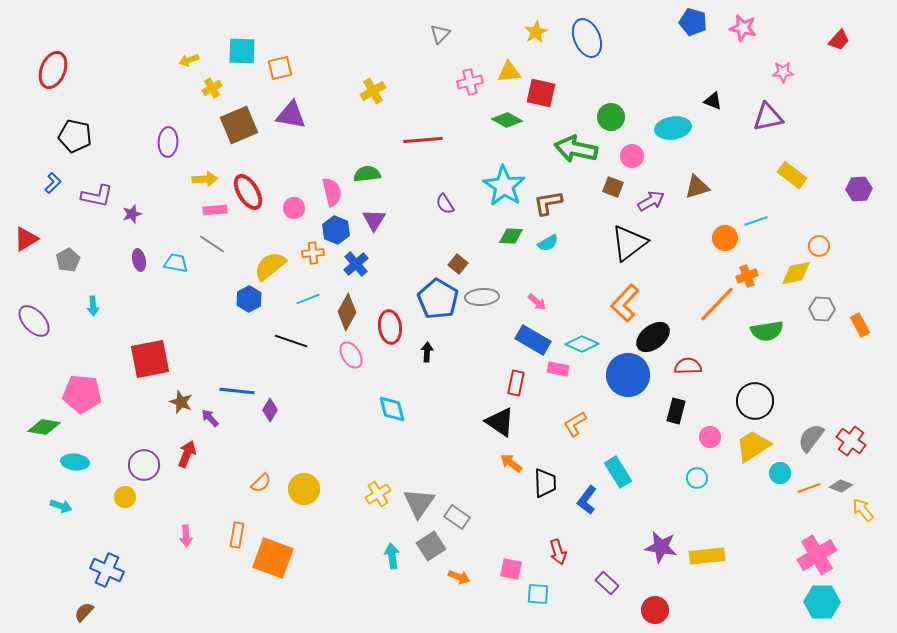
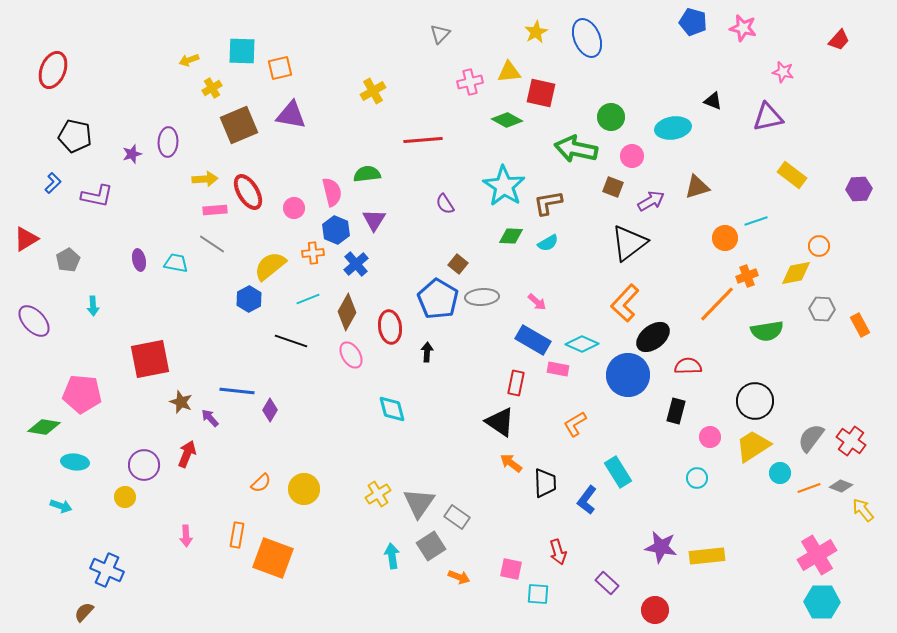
pink star at (783, 72): rotated 15 degrees clockwise
purple star at (132, 214): moved 60 px up
